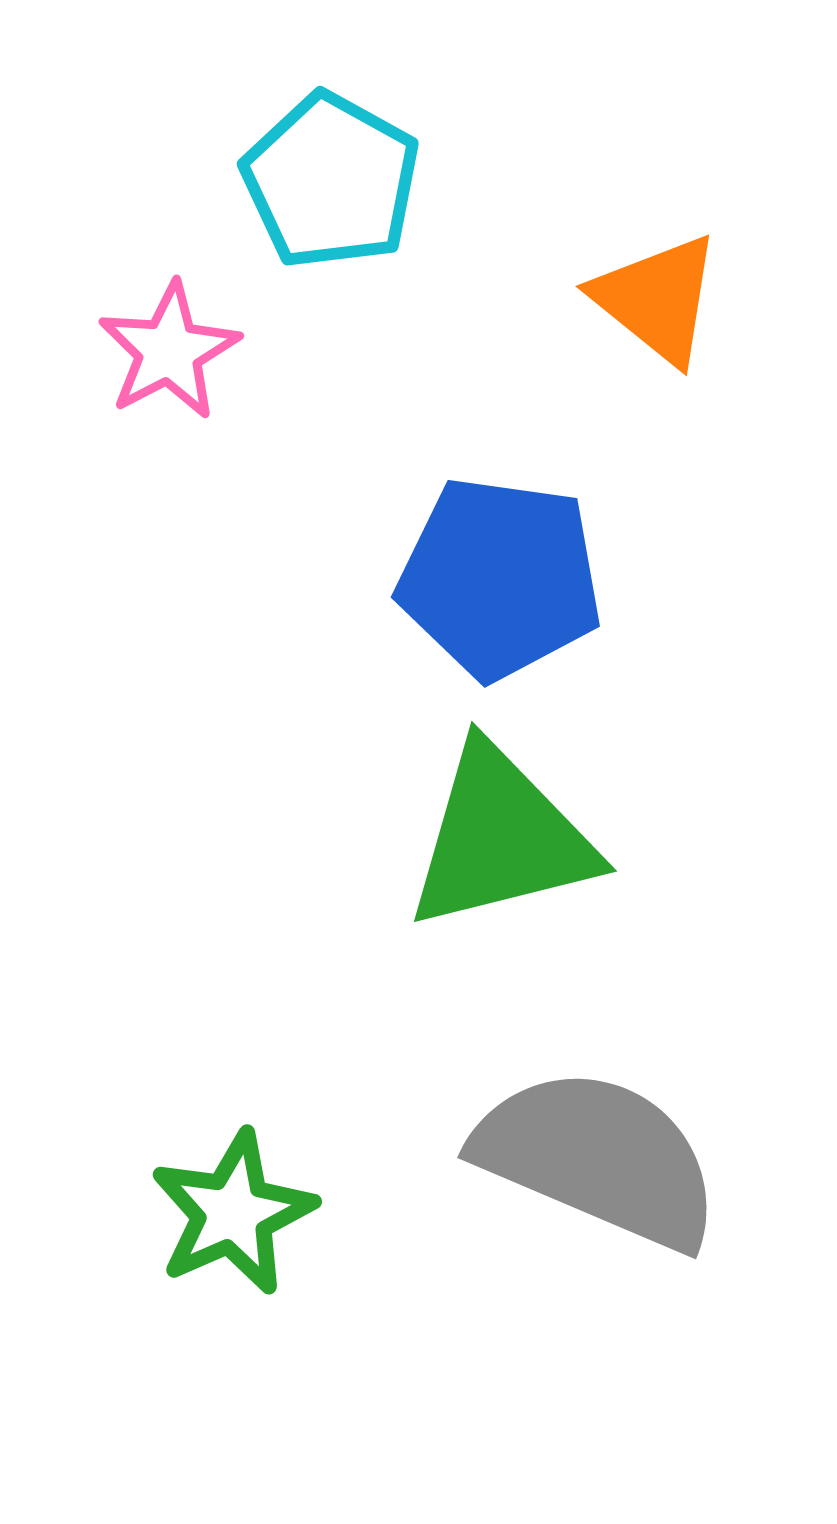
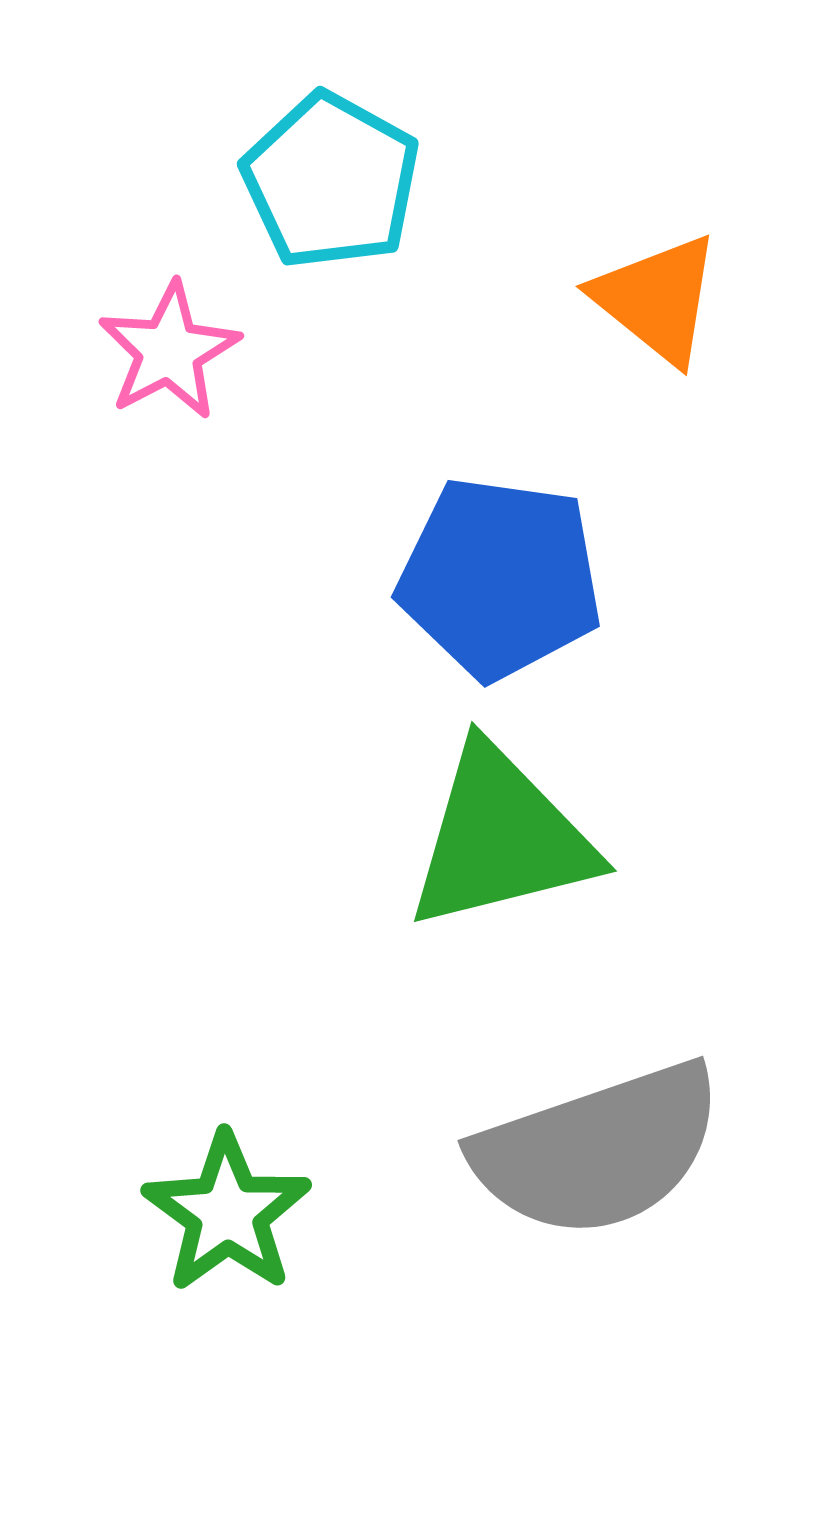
gray semicircle: moved 8 px up; rotated 138 degrees clockwise
green star: moved 6 px left; rotated 12 degrees counterclockwise
